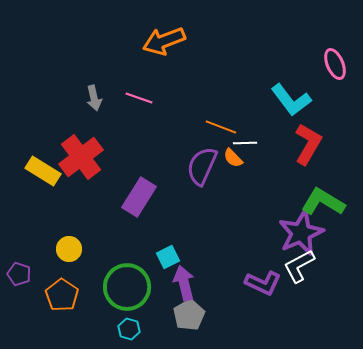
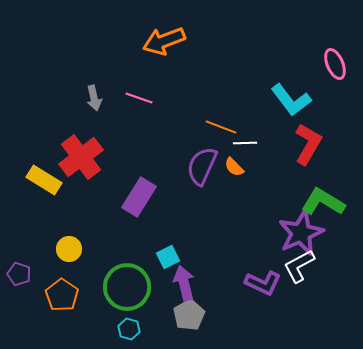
orange semicircle: moved 1 px right, 9 px down
yellow rectangle: moved 1 px right, 9 px down
